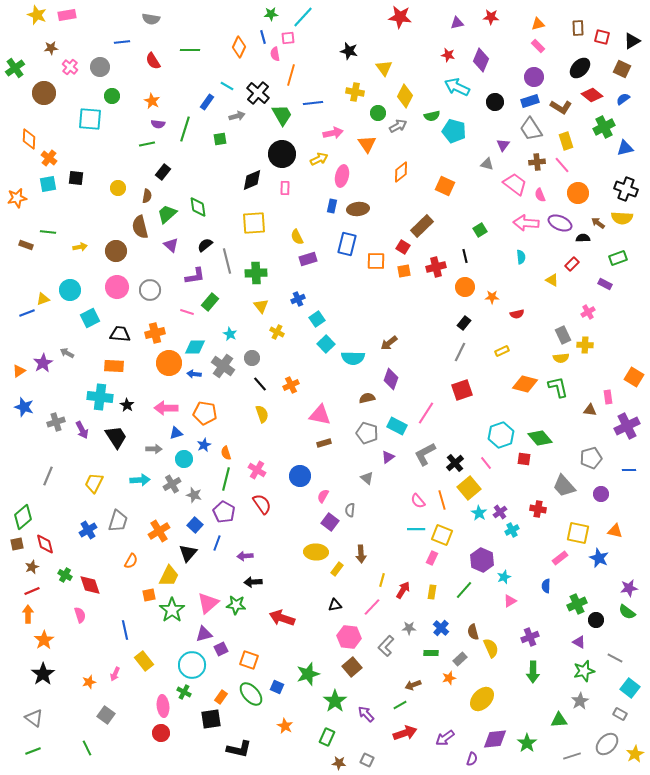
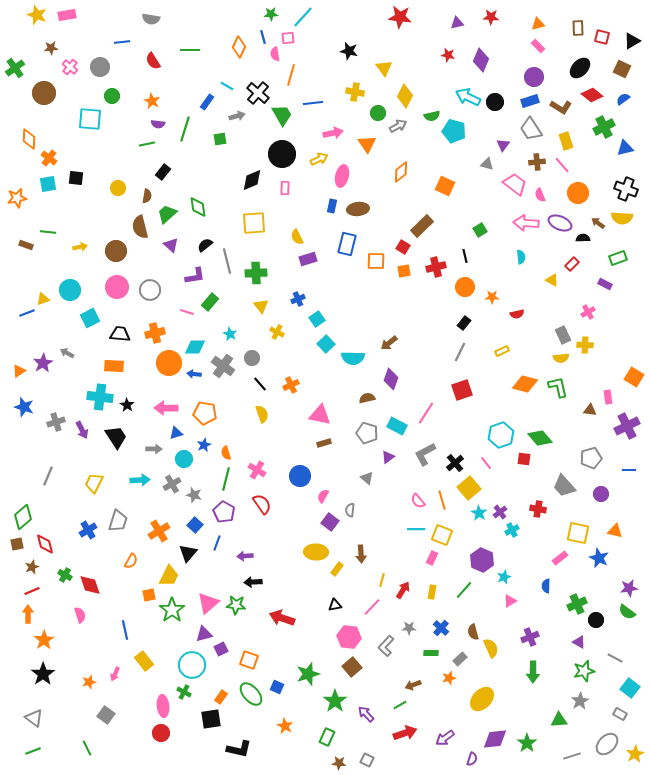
cyan arrow at (457, 87): moved 11 px right, 10 px down
